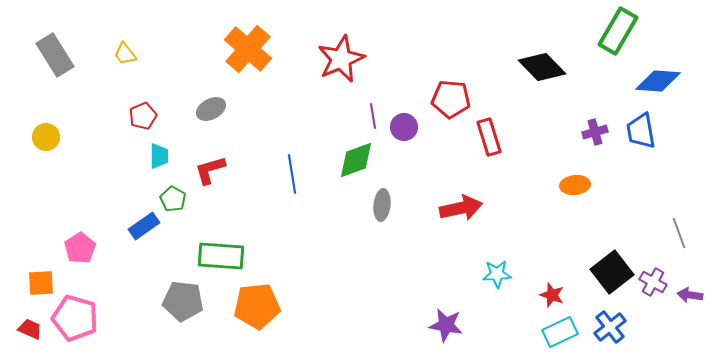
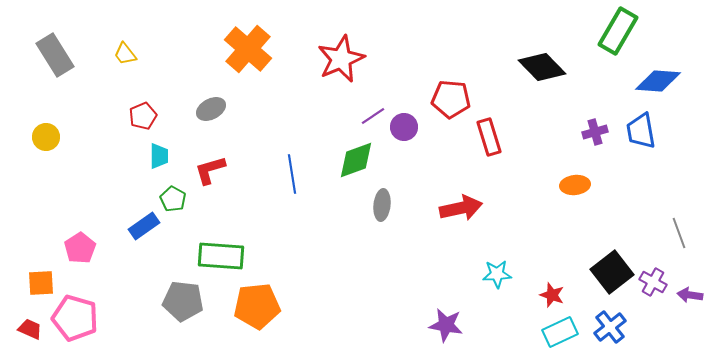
purple line at (373, 116): rotated 65 degrees clockwise
